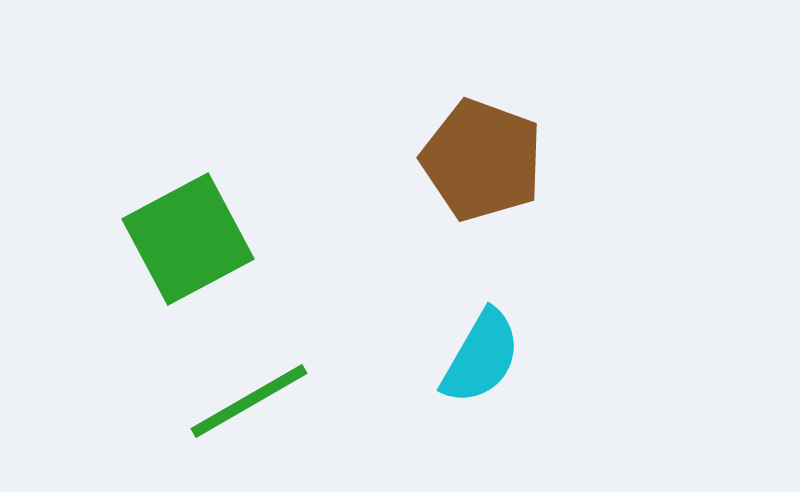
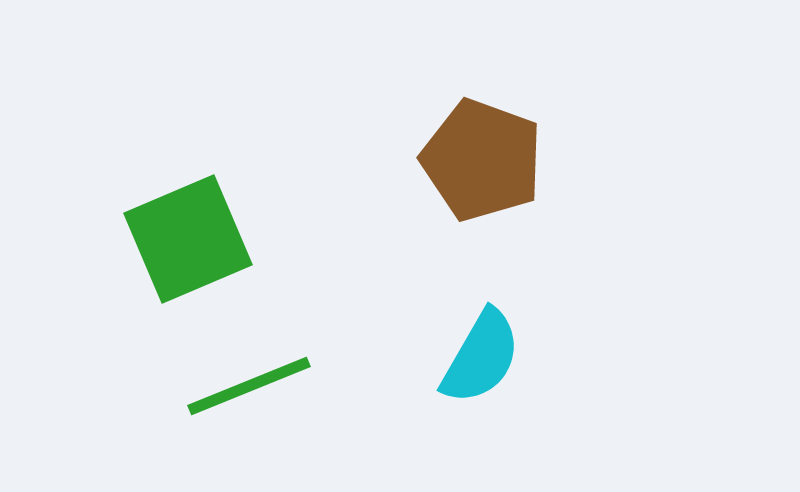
green square: rotated 5 degrees clockwise
green line: moved 15 px up; rotated 8 degrees clockwise
